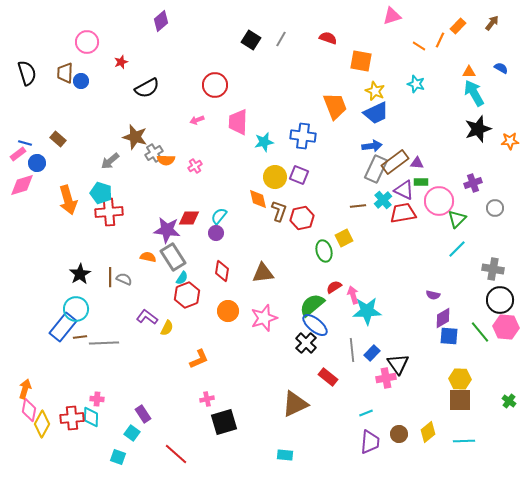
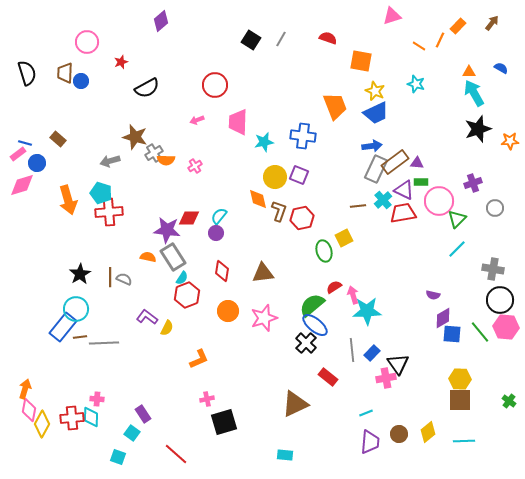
gray arrow at (110, 161): rotated 24 degrees clockwise
blue square at (449, 336): moved 3 px right, 2 px up
